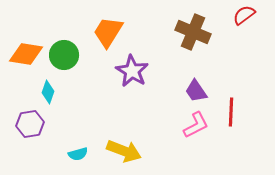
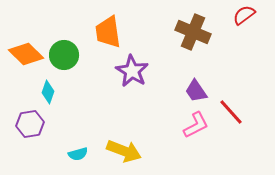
orange trapezoid: rotated 40 degrees counterclockwise
orange diamond: rotated 36 degrees clockwise
red line: rotated 44 degrees counterclockwise
